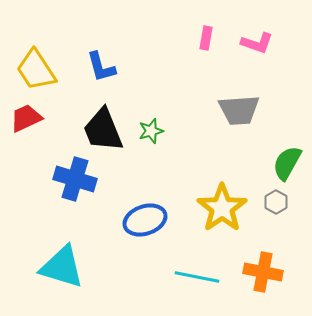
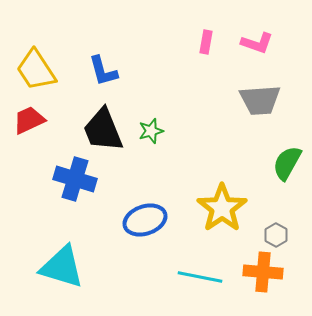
pink rectangle: moved 4 px down
blue L-shape: moved 2 px right, 4 px down
gray trapezoid: moved 21 px right, 10 px up
red trapezoid: moved 3 px right, 2 px down
gray hexagon: moved 33 px down
orange cross: rotated 6 degrees counterclockwise
cyan line: moved 3 px right
